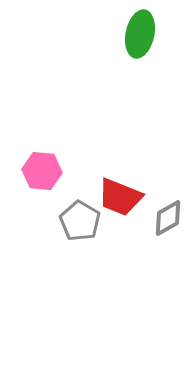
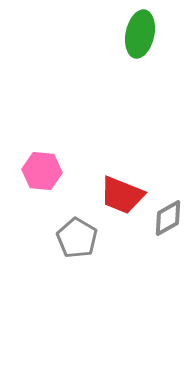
red trapezoid: moved 2 px right, 2 px up
gray pentagon: moved 3 px left, 17 px down
